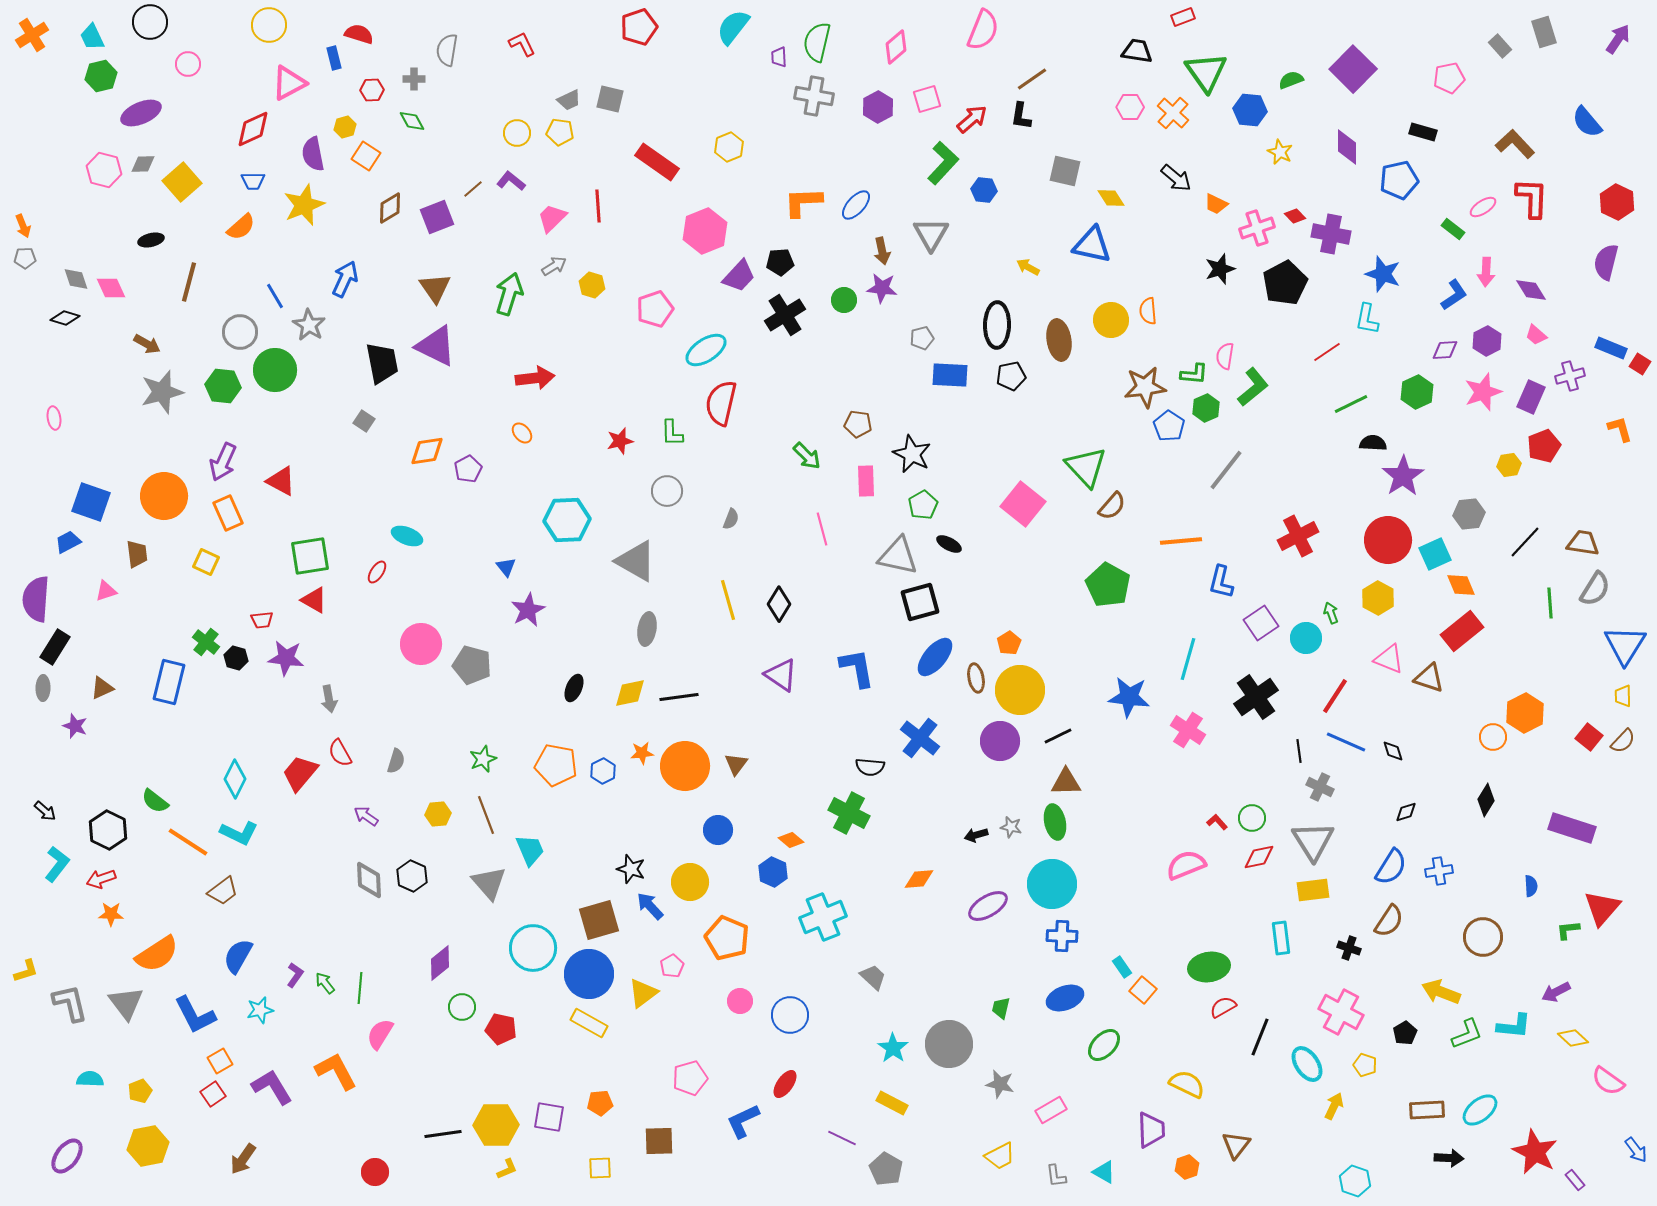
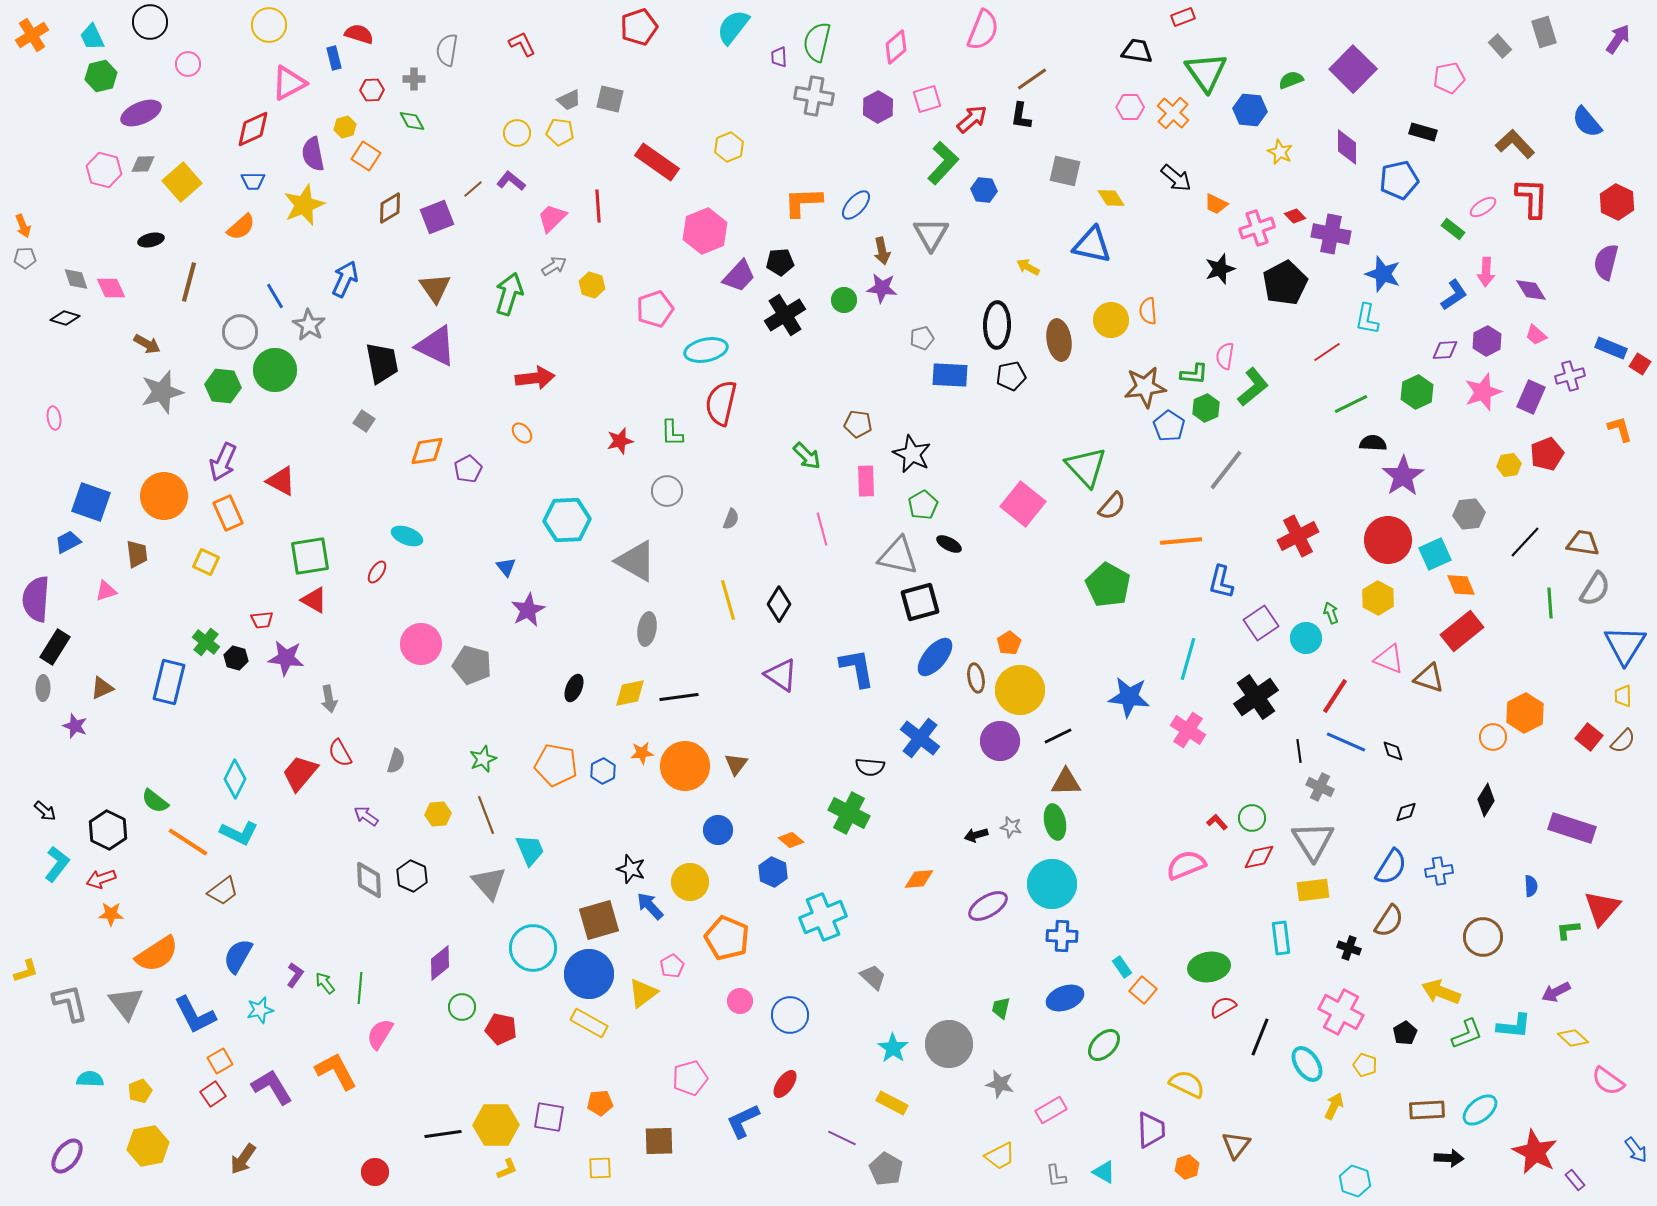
cyan ellipse at (706, 350): rotated 21 degrees clockwise
red pentagon at (1544, 446): moved 3 px right, 8 px down
